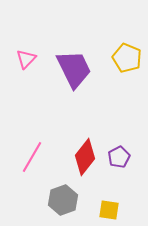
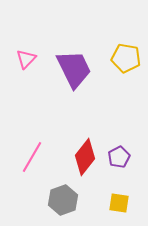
yellow pentagon: moved 1 px left; rotated 12 degrees counterclockwise
yellow square: moved 10 px right, 7 px up
